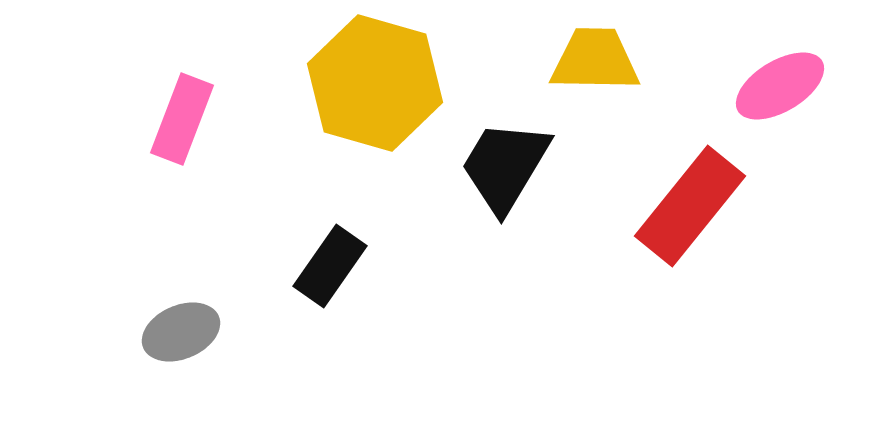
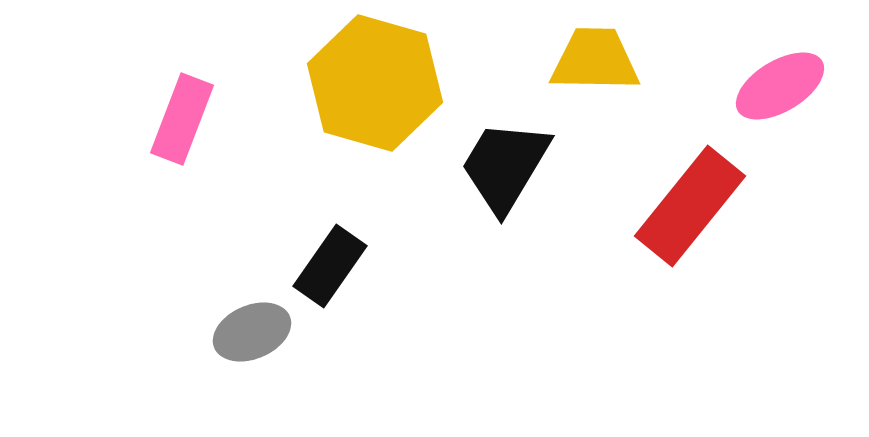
gray ellipse: moved 71 px right
